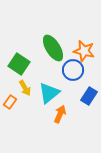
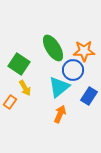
orange star: rotated 15 degrees counterclockwise
cyan triangle: moved 10 px right, 6 px up
